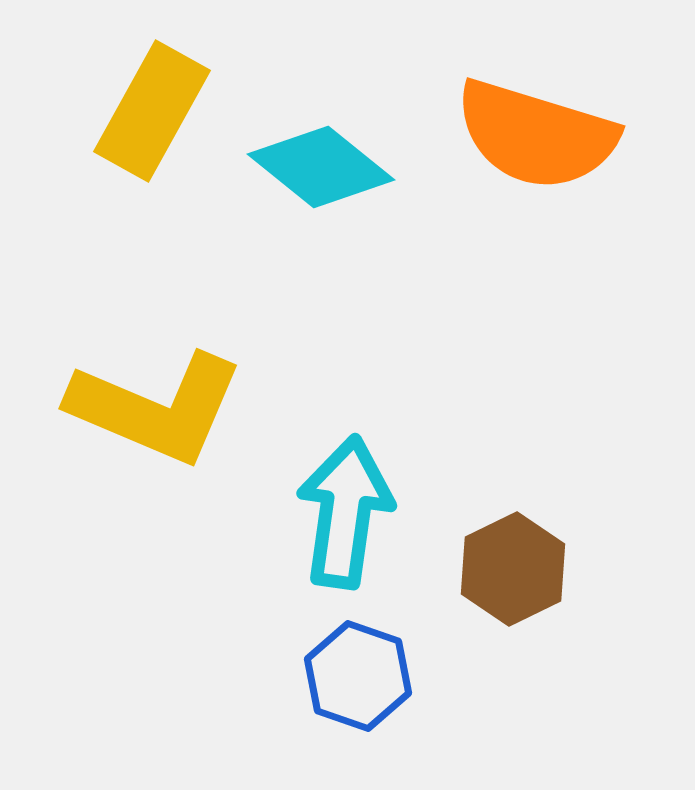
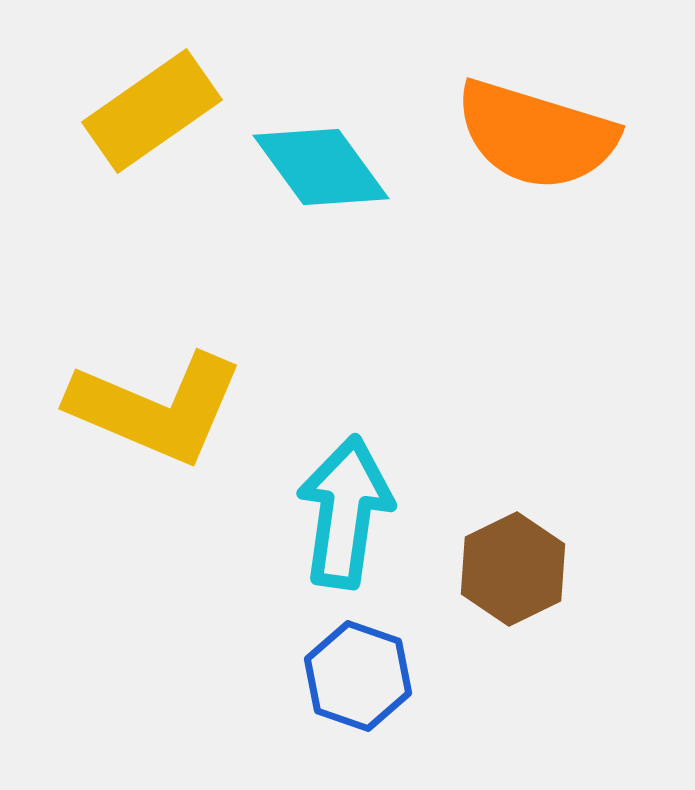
yellow rectangle: rotated 26 degrees clockwise
cyan diamond: rotated 15 degrees clockwise
